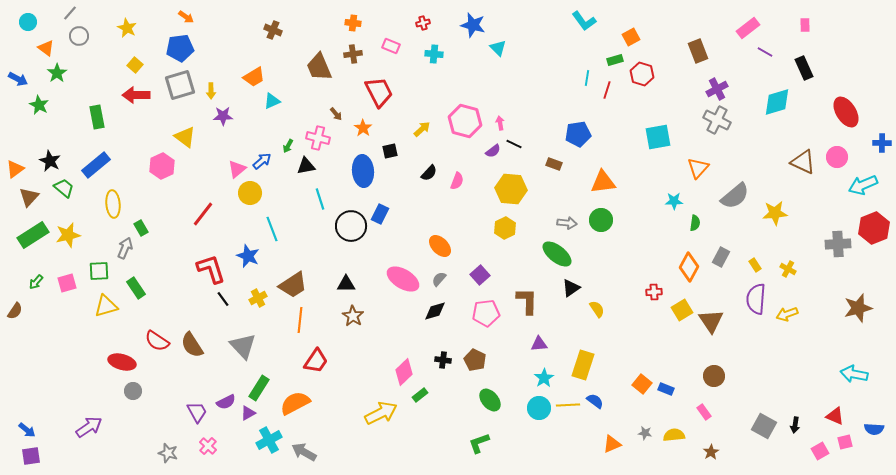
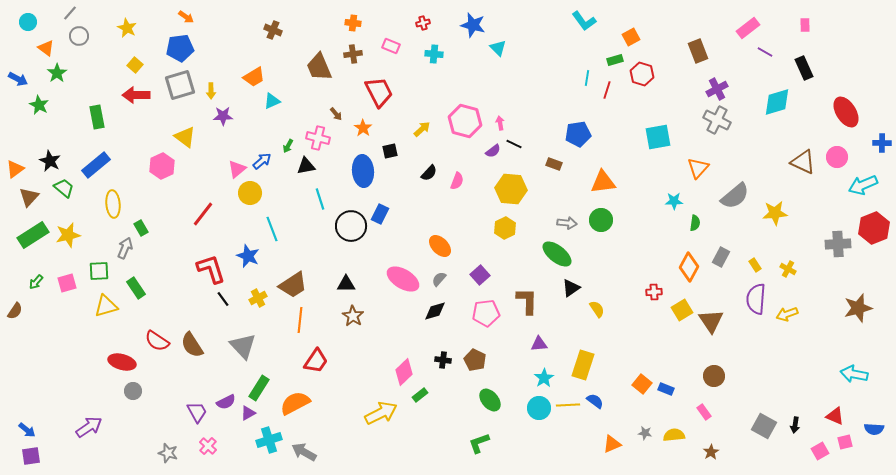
cyan cross at (269, 440): rotated 10 degrees clockwise
